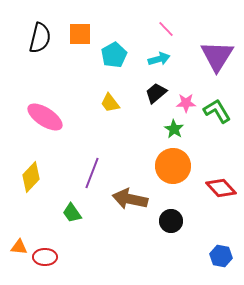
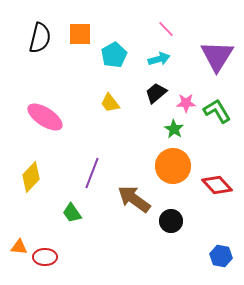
red diamond: moved 4 px left, 3 px up
brown arrow: moved 4 px right; rotated 24 degrees clockwise
